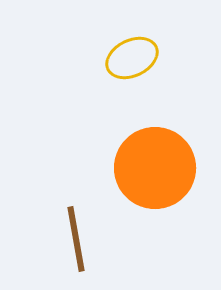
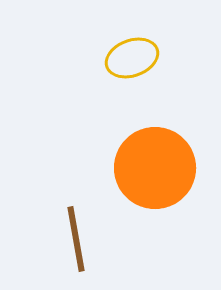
yellow ellipse: rotated 6 degrees clockwise
